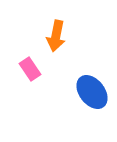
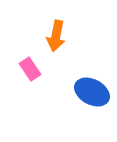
blue ellipse: rotated 24 degrees counterclockwise
